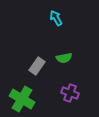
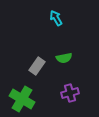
purple cross: rotated 36 degrees counterclockwise
